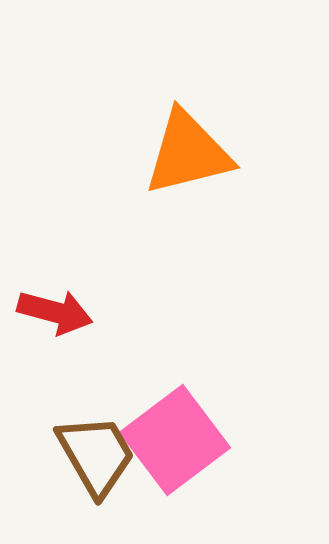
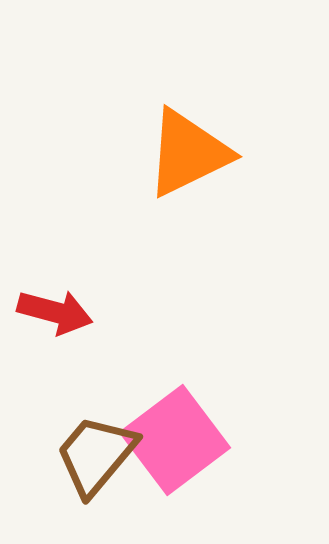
orange triangle: rotated 12 degrees counterclockwise
brown trapezoid: rotated 110 degrees counterclockwise
